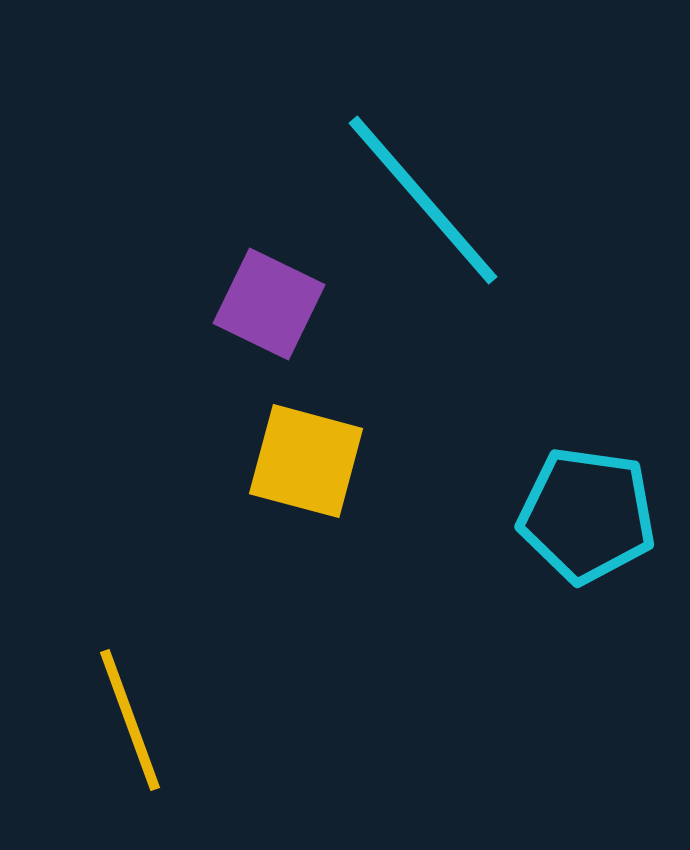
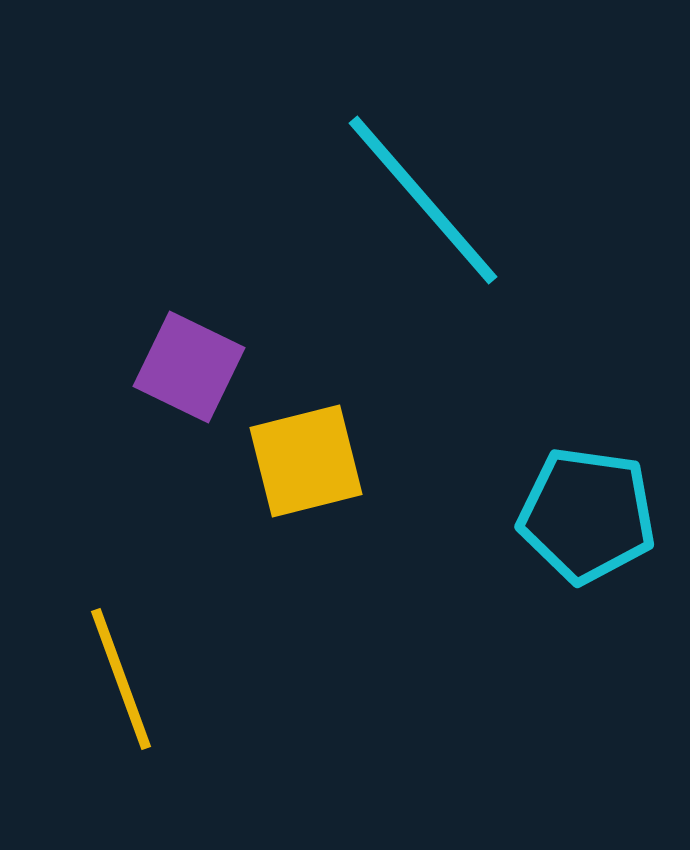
purple square: moved 80 px left, 63 px down
yellow square: rotated 29 degrees counterclockwise
yellow line: moved 9 px left, 41 px up
